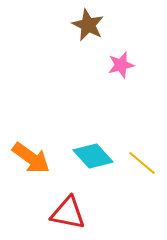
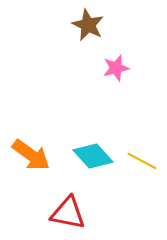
pink star: moved 5 px left, 3 px down
orange arrow: moved 3 px up
yellow line: moved 2 px up; rotated 12 degrees counterclockwise
